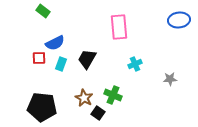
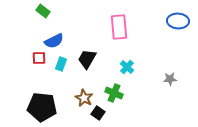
blue ellipse: moved 1 px left, 1 px down; rotated 10 degrees clockwise
blue semicircle: moved 1 px left, 2 px up
cyan cross: moved 8 px left, 3 px down; rotated 24 degrees counterclockwise
green cross: moved 1 px right, 2 px up
